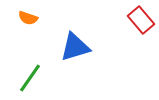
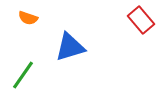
blue triangle: moved 5 px left
green line: moved 7 px left, 3 px up
